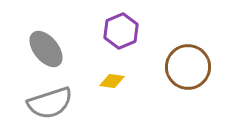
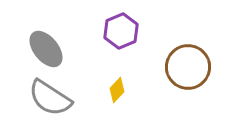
yellow diamond: moved 5 px right, 9 px down; rotated 55 degrees counterclockwise
gray semicircle: moved 5 px up; rotated 51 degrees clockwise
